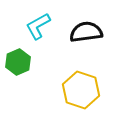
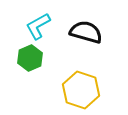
black semicircle: rotated 24 degrees clockwise
green hexagon: moved 12 px right, 4 px up
